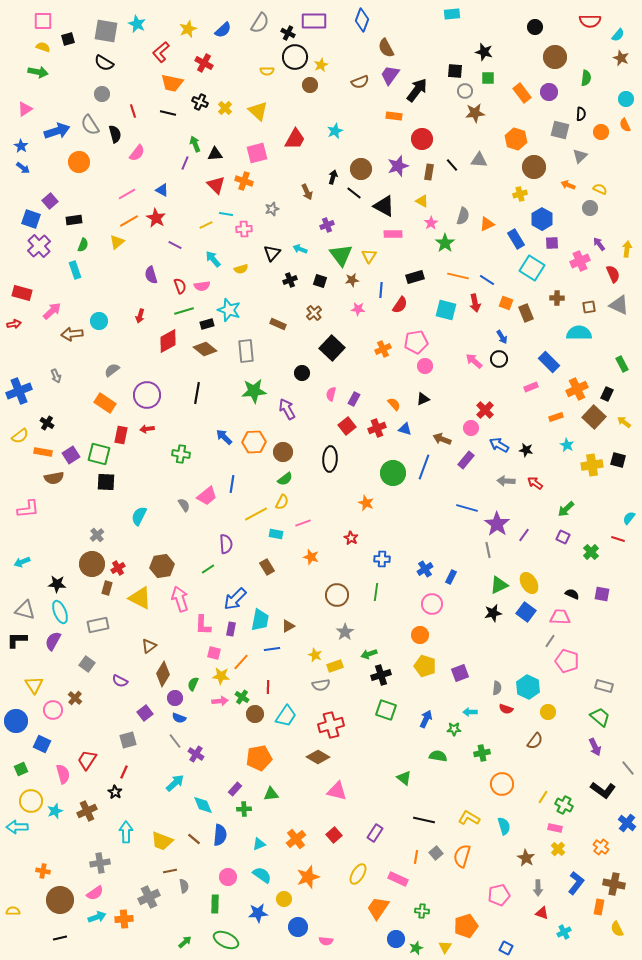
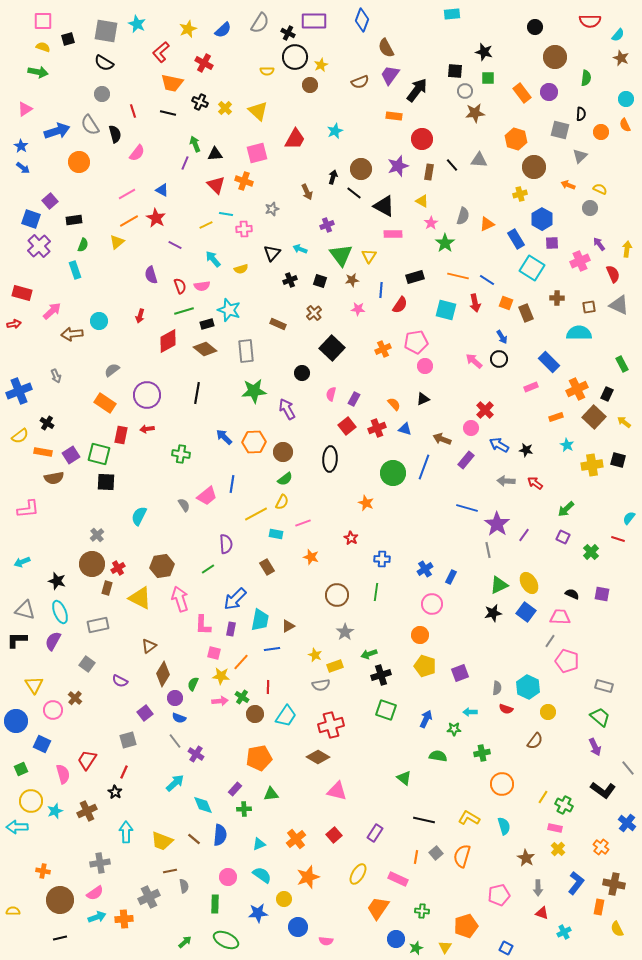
black star at (57, 584): moved 3 px up; rotated 12 degrees clockwise
